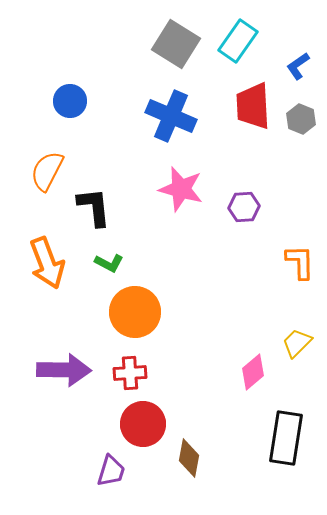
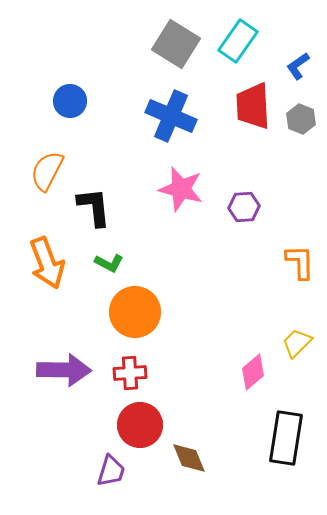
red circle: moved 3 px left, 1 px down
brown diamond: rotated 33 degrees counterclockwise
